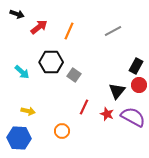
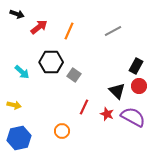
red circle: moved 1 px down
black triangle: rotated 24 degrees counterclockwise
yellow arrow: moved 14 px left, 6 px up
blue hexagon: rotated 15 degrees counterclockwise
